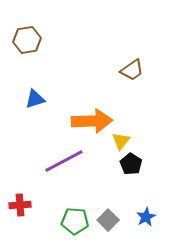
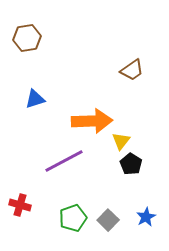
brown hexagon: moved 2 px up
red cross: rotated 20 degrees clockwise
green pentagon: moved 2 px left, 3 px up; rotated 24 degrees counterclockwise
